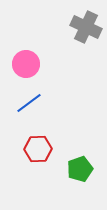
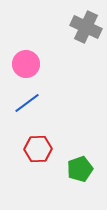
blue line: moved 2 px left
